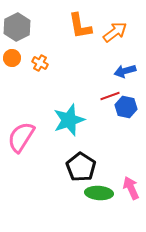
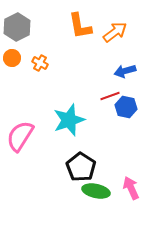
pink semicircle: moved 1 px left, 1 px up
green ellipse: moved 3 px left, 2 px up; rotated 8 degrees clockwise
